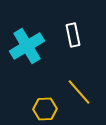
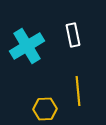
yellow line: moved 1 px left, 1 px up; rotated 36 degrees clockwise
